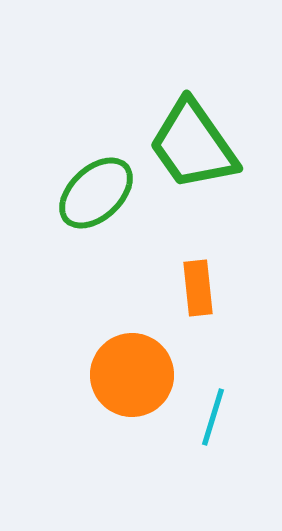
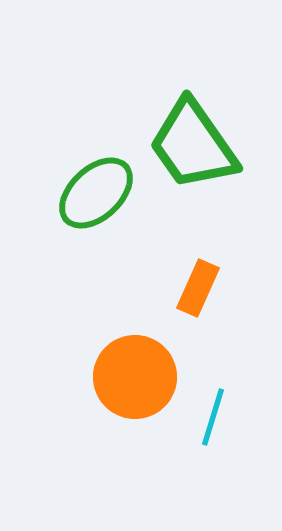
orange rectangle: rotated 30 degrees clockwise
orange circle: moved 3 px right, 2 px down
